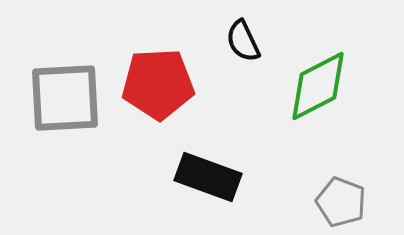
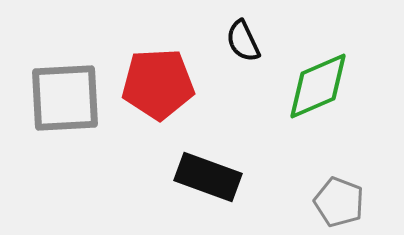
green diamond: rotated 4 degrees clockwise
gray pentagon: moved 2 px left
